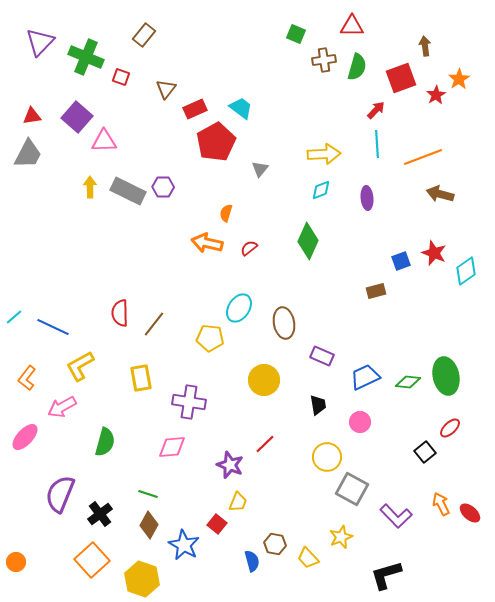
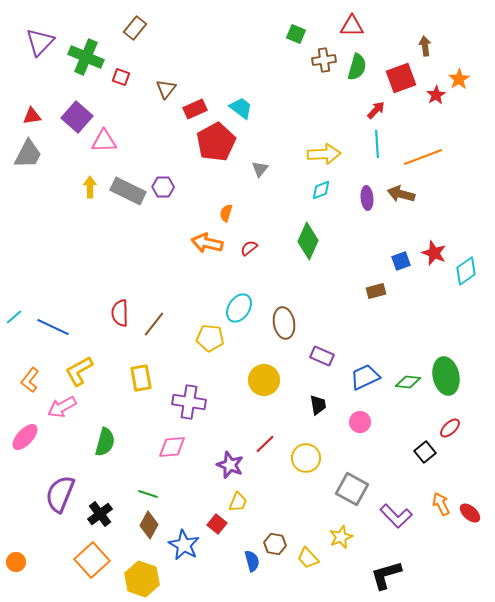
brown rectangle at (144, 35): moved 9 px left, 7 px up
brown arrow at (440, 194): moved 39 px left
yellow L-shape at (80, 366): moved 1 px left, 5 px down
orange L-shape at (27, 378): moved 3 px right, 2 px down
yellow circle at (327, 457): moved 21 px left, 1 px down
